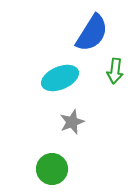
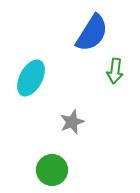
cyan ellipse: moved 29 px left; rotated 39 degrees counterclockwise
green circle: moved 1 px down
